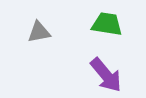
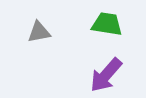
purple arrow: rotated 81 degrees clockwise
